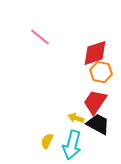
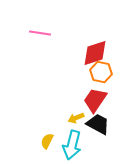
pink line: moved 4 px up; rotated 30 degrees counterclockwise
red trapezoid: moved 2 px up
yellow arrow: rotated 42 degrees counterclockwise
